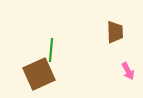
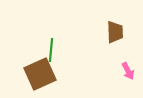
brown square: moved 1 px right
